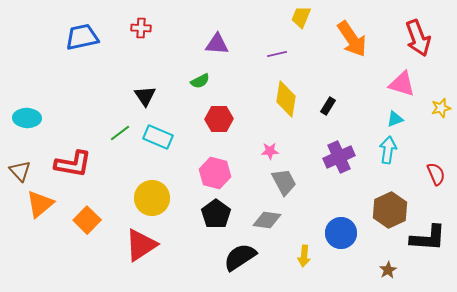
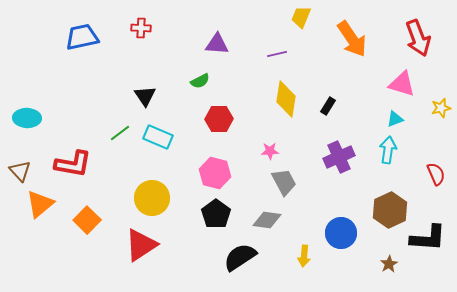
brown star: moved 1 px right, 6 px up
